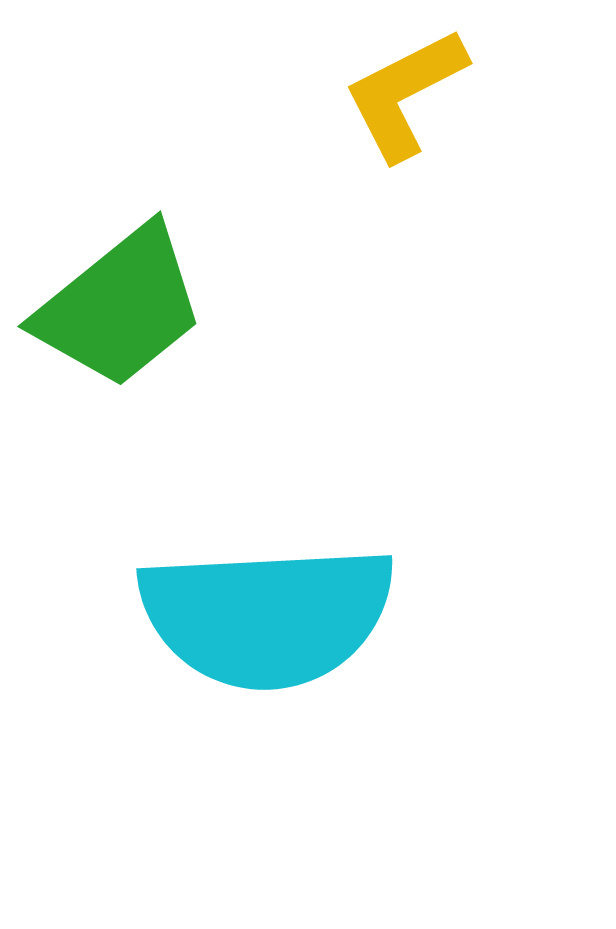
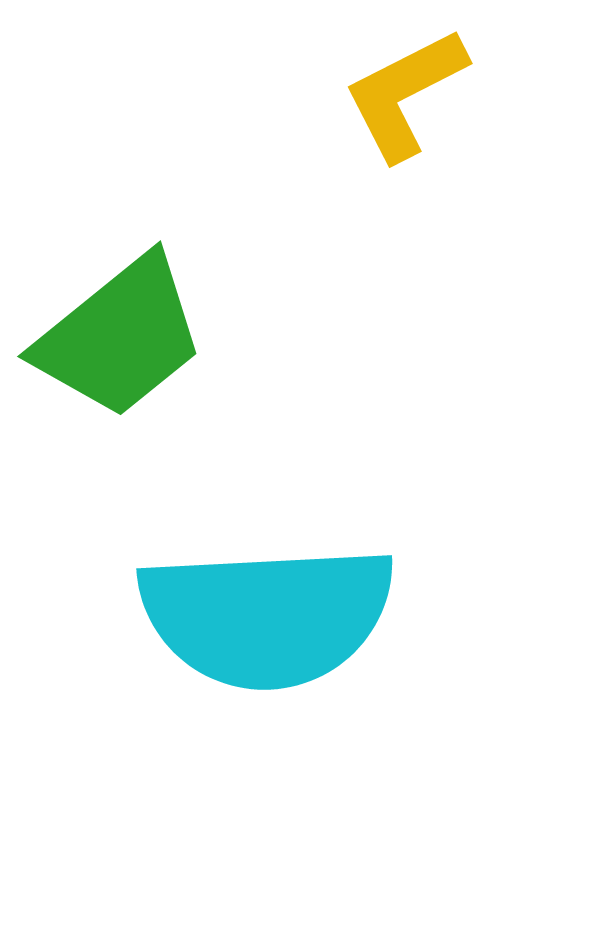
green trapezoid: moved 30 px down
